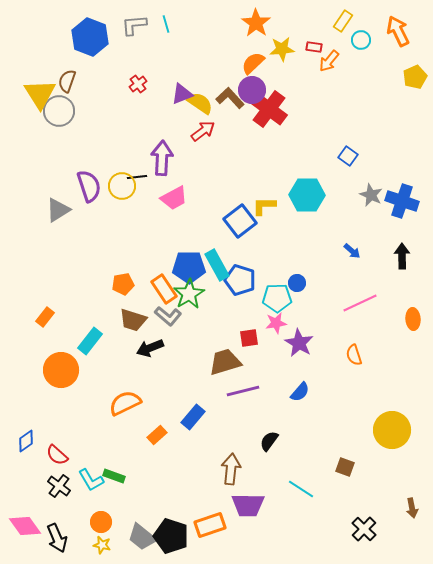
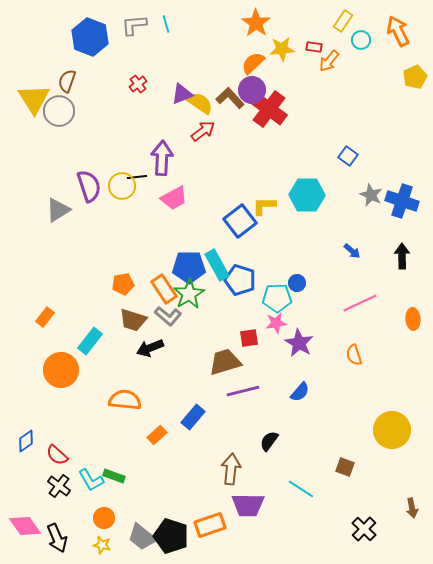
yellow triangle at (40, 94): moved 6 px left, 5 px down
orange semicircle at (125, 403): moved 3 px up; rotated 32 degrees clockwise
orange circle at (101, 522): moved 3 px right, 4 px up
